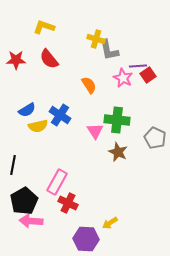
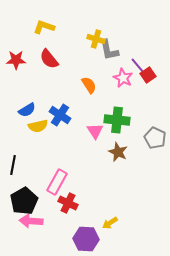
purple line: rotated 54 degrees clockwise
